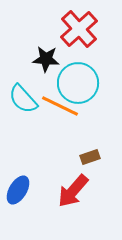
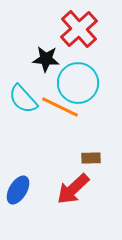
orange line: moved 1 px down
brown rectangle: moved 1 px right, 1 px down; rotated 18 degrees clockwise
red arrow: moved 2 px up; rotated 6 degrees clockwise
